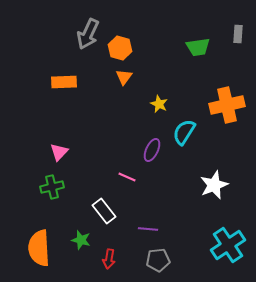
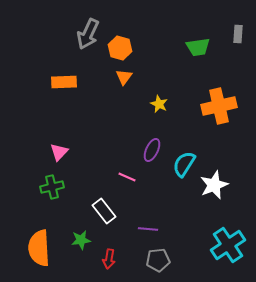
orange cross: moved 8 px left, 1 px down
cyan semicircle: moved 32 px down
green star: rotated 24 degrees counterclockwise
